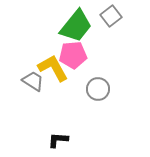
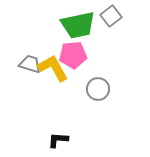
green trapezoid: moved 2 px right, 1 px up; rotated 39 degrees clockwise
gray trapezoid: moved 3 px left, 17 px up; rotated 15 degrees counterclockwise
